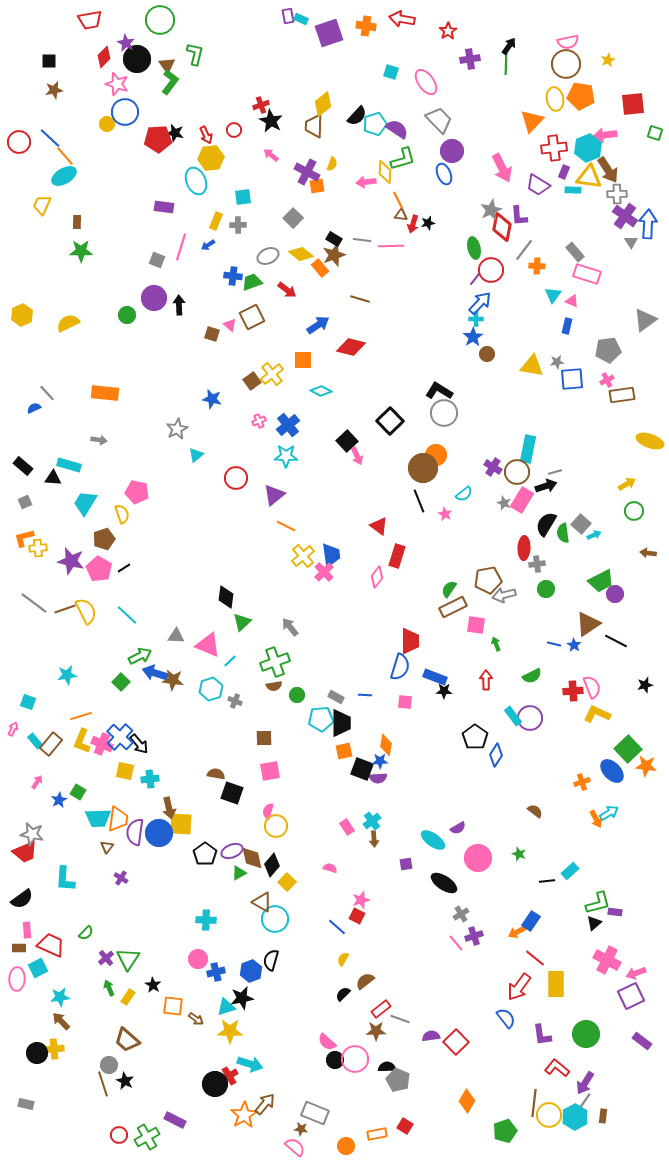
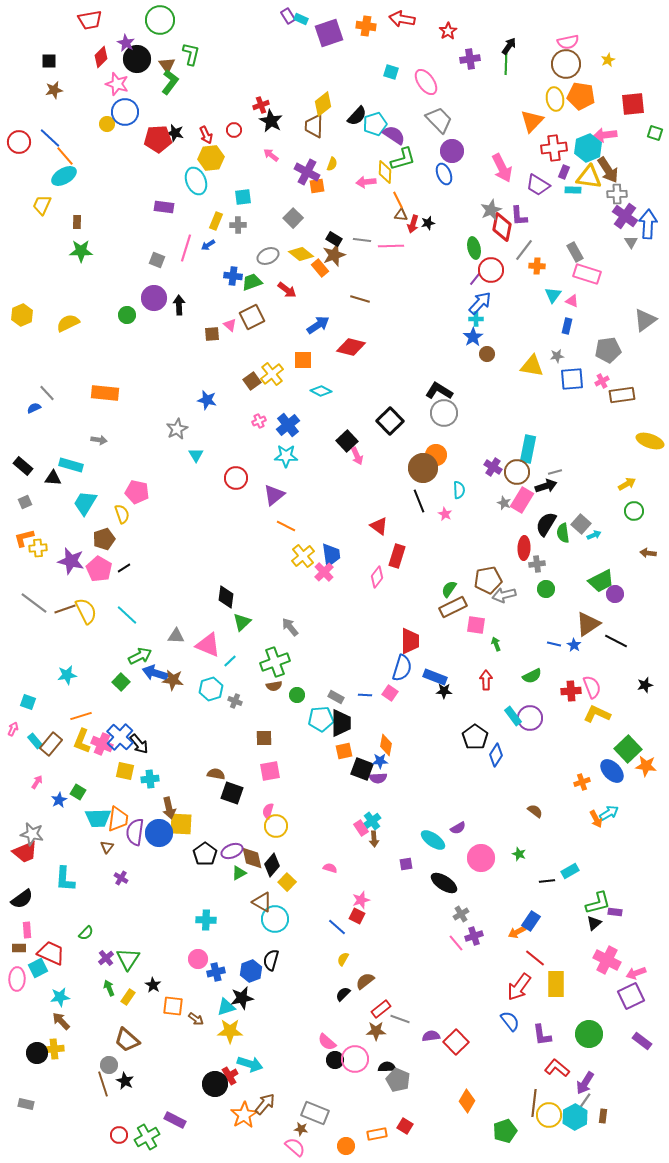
purple rectangle at (288, 16): rotated 21 degrees counterclockwise
green L-shape at (195, 54): moved 4 px left
red diamond at (104, 57): moved 3 px left
purple semicircle at (397, 129): moved 3 px left, 6 px down
pink line at (181, 247): moved 5 px right, 1 px down
gray rectangle at (575, 252): rotated 12 degrees clockwise
brown square at (212, 334): rotated 21 degrees counterclockwise
gray star at (557, 362): moved 6 px up
pink cross at (607, 380): moved 5 px left, 1 px down
blue star at (212, 399): moved 5 px left, 1 px down
cyan triangle at (196, 455): rotated 21 degrees counterclockwise
cyan rectangle at (69, 465): moved 2 px right
cyan semicircle at (464, 494): moved 5 px left, 4 px up; rotated 54 degrees counterclockwise
blue semicircle at (400, 667): moved 2 px right, 1 px down
red cross at (573, 691): moved 2 px left
pink square at (405, 702): moved 15 px left, 9 px up; rotated 28 degrees clockwise
pink rectangle at (347, 827): moved 14 px right, 1 px down
pink circle at (478, 858): moved 3 px right
cyan rectangle at (570, 871): rotated 12 degrees clockwise
red trapezoid at (51, 945): moved 8 px down
blue semicircle at (506, 1018): moved 4 px right, 3 px down
green circle at (586, 1034): moved 3 px right
